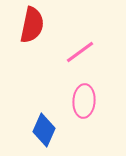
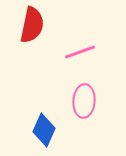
pink line: rotated 16 degrees clockwise
